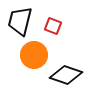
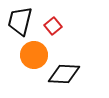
red square: rotated 30 degrees clockwise
black diamond: moved 2 px left, 1 px up; rotated 16 degrees counterclockwise
